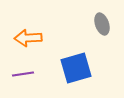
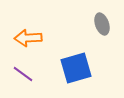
purple line: rotated 45 degrees clockwise
